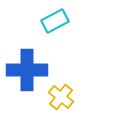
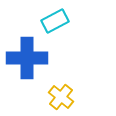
blue cross: moved 12 px up
